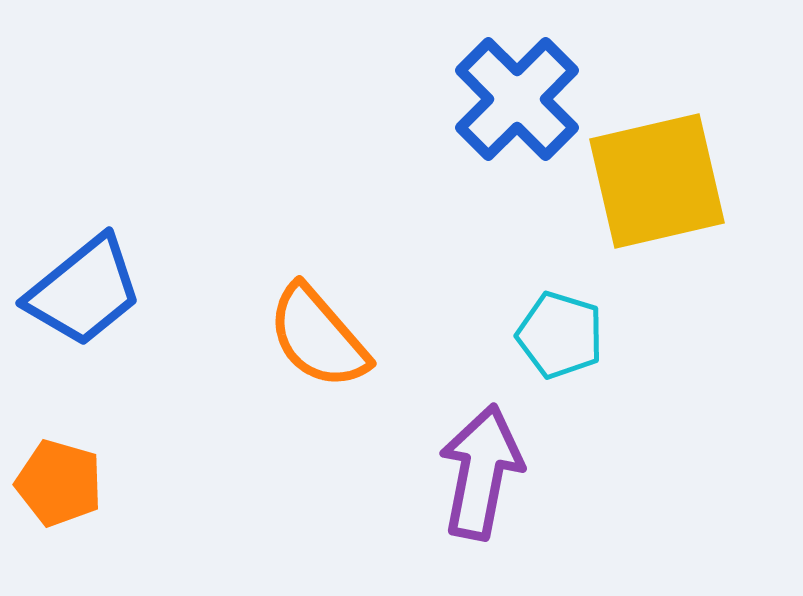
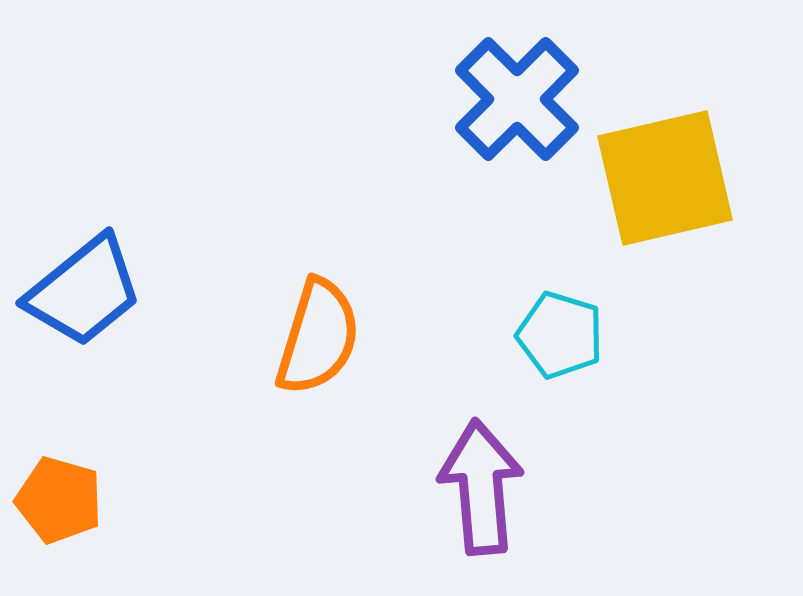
yellow square: moved 8 px right, 3 px up
orange semicircle: rotated 122 degrees counterclockwise
purple arrow: moved 15 px down; rotated 16 degrees counterclockwise
orange pentagon: moved 17 px down
